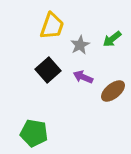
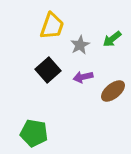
purple arrow: rotated 36 degrees counterclockwise
